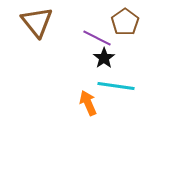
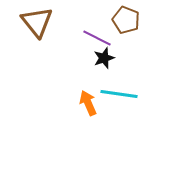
brown pentagon: moved 1 px right, 2 px up; rotated 16 degrees counterclockwise
black star: rotated 15 degrees clockwise
cyan line: moved 3 px right, 8 px down
